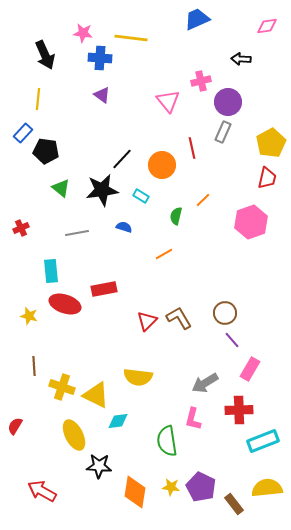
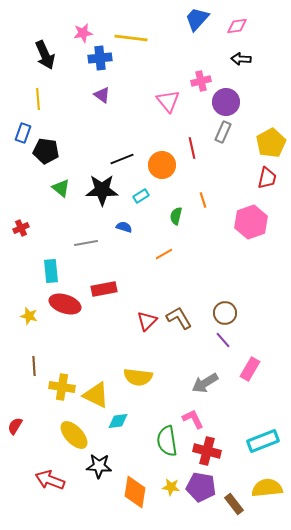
blue trapezoid at (197, 19): rotated 24 degrees counterclockwise
pink diamond at (267, 26): moved 30 px left
pink star at (83, 33): rotated 18 degrees counterclockwise
blue cross at (100, 58): rotated 10 degrees counterclockwise
yellow line at (38, 99): rotated 10 degrees counterclockwise
purple circle at (228, 102): moved 2 px left
blue rectangle at (23, 133): rotated 24 degrees counterclockwise
black line at (122, 159): rotated 25 degrees clockwise
black star at (102, 190): rotated 8 degrees clockwise
cyan rectangle at (141, 196): rotated 63 degrees counterclockwise
orange line at (203, 200): rotated 63 degrees counterclockwise
gray line at (77, 233): moved 9 px right, 10 px down
purple line at (232, 340): moved 9 px left
yellow cross at (62, 387): rotated 10 degrees counterclockwise
red cross at (239, 410): moved 32 px left, 41 px down; rotated 16 degrees clockwise
pink L-shape at (193, 419): rotated 140 degrees clockwise
yellow ellipse at (74, 435): rotated 16 degrees counterclockwise
purple pentagon at (201, 487): rotated 16 degrees counterclockwise
red arrow at (42, 491): moved 8 px right, 11 px up; rotated 8 degrees counterclockwise
